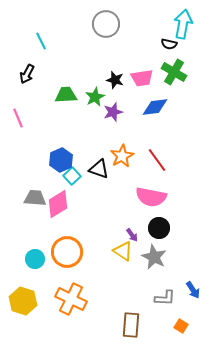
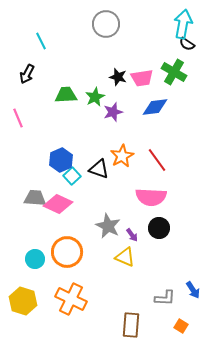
black semicircle: moved 18 px right; rotated 21 degrees clockwise
black star: moved 3 px right, 3 px up
pink semicircle: rotated 8 degrees counterclockwise
pink diamond: rotated 56 degrees clockwise
yellow triangle: moved 2 px right, 6 px down; rotated 10 degrees counterclockwise
gray star: moved 46 px left, 31 px up
